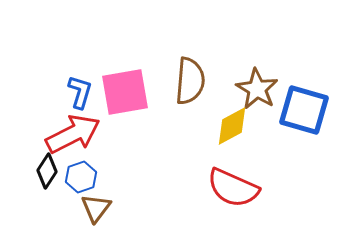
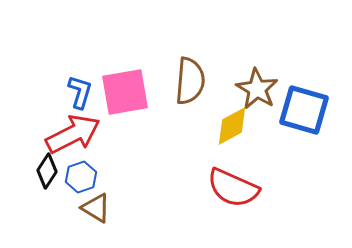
brown triangle: rotated 36 degrees counterclockwise
